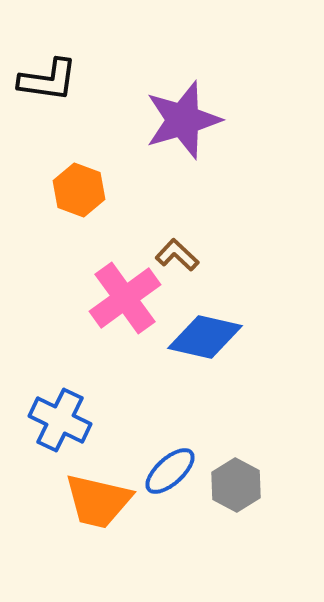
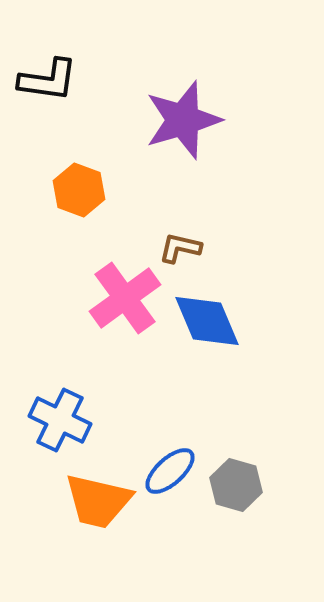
brown L-shape: moved 3 px right, 7 px up; rotated 30 degrees counterclockwise
blue diamond: moved 2 px right, 16 px up; rotated 54 degrees clockwise
gray hexagon: rotated 12 degrees counterclockwise
